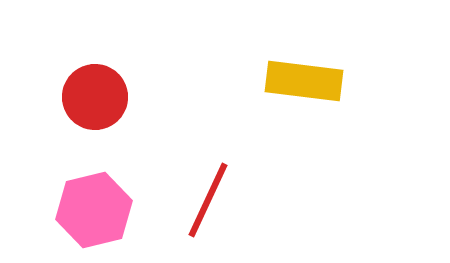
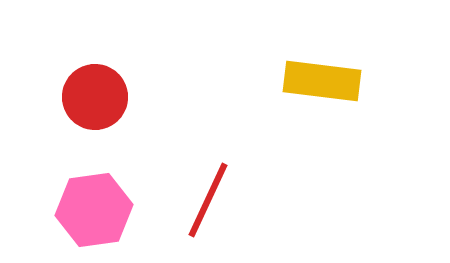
yellow rectangle: moved 18 px right
pink hexagon: rotated 6 degrees clockwise
